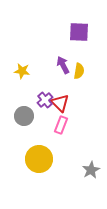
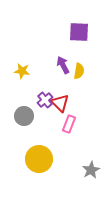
pink rectangle: moved 8 px right, 1 px up
